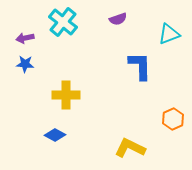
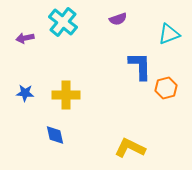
blue star: moved 29 px down
orange hexagon: moved 7 px left, 31 px up; rotated 10 degrees clockwise
blue diamond: rotated 50 degrees clockwise
